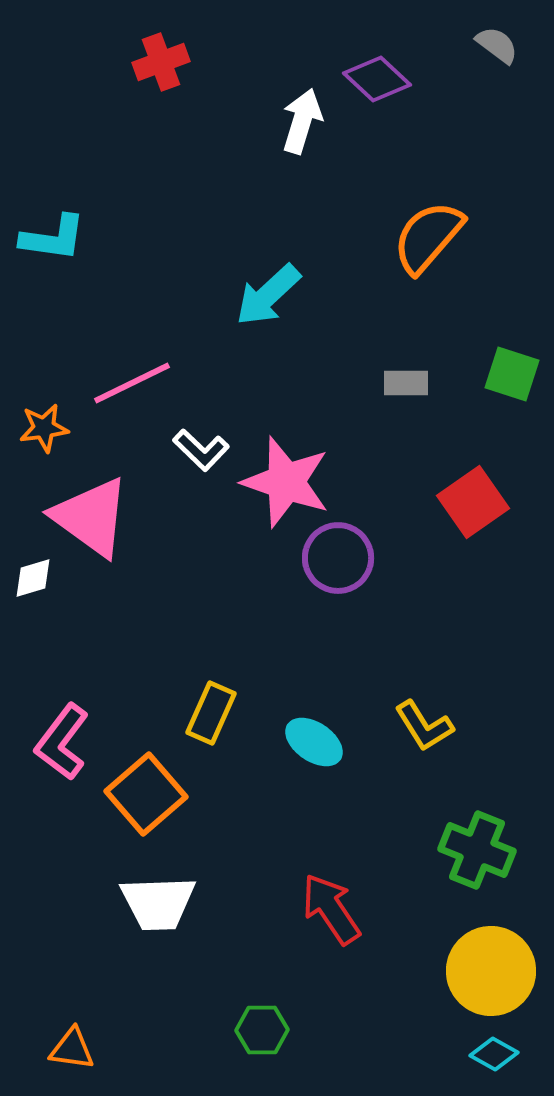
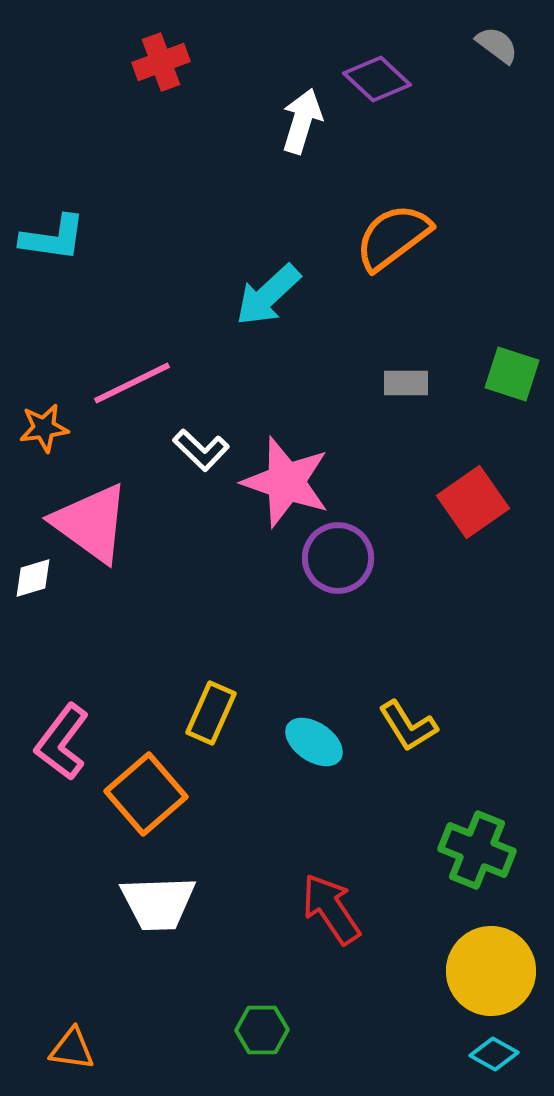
orange semicircle: moved 35 px left; rotated 12 degrees clockwise
pink triangle: moved 6 px down
yellow L-shape: moved 16 px left
